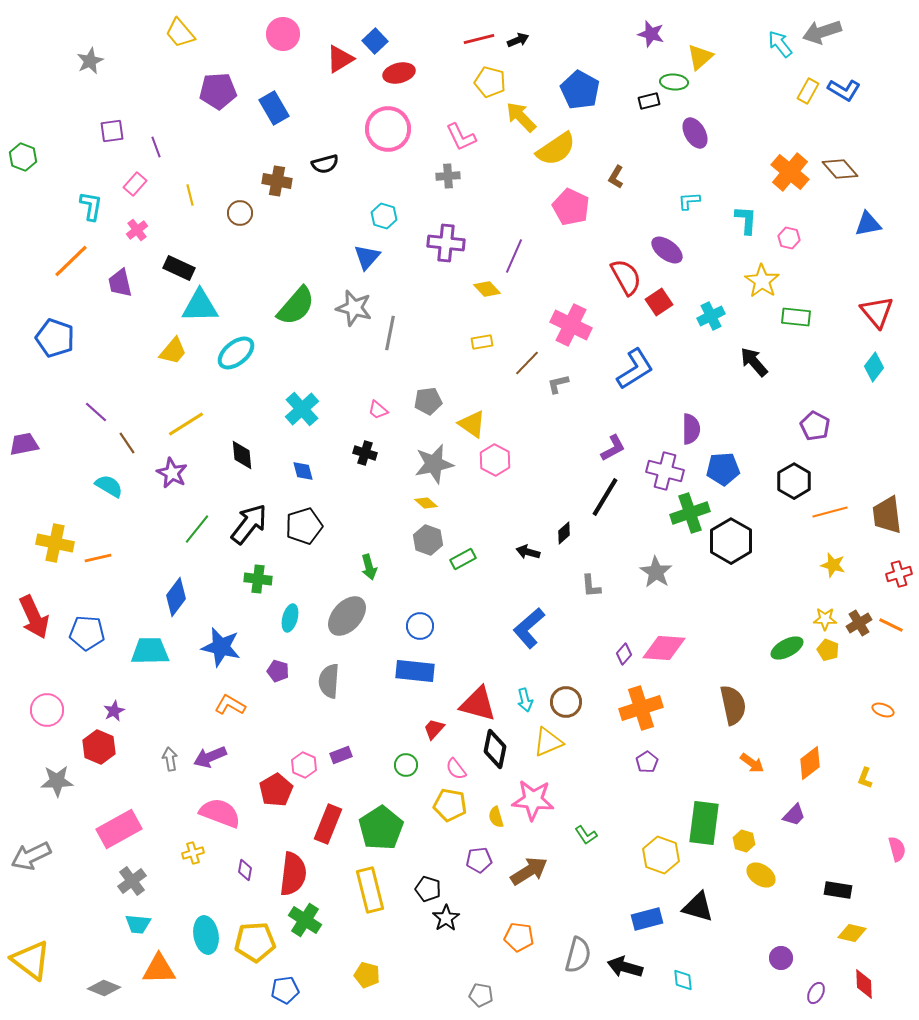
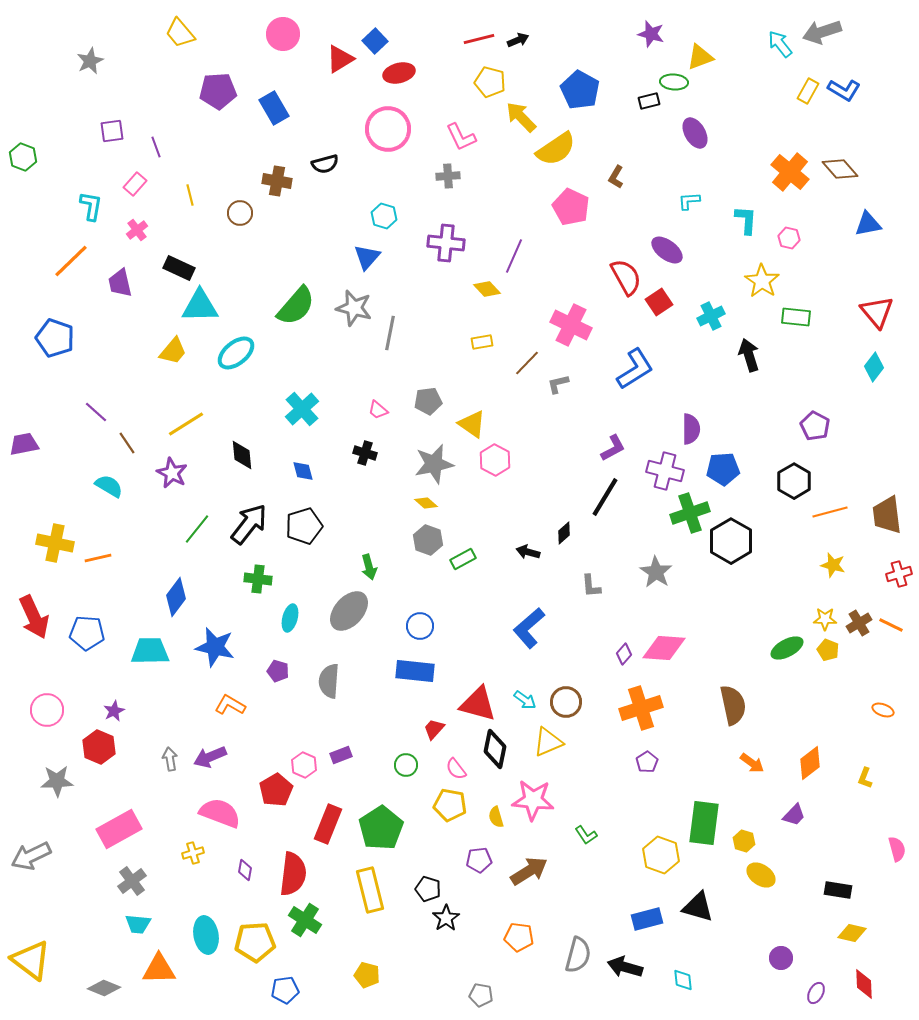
yellow triangle at (700, 57): rotated 20 degrees clockwise
black arrow at (754, 362): moved 5 px left, 7 px up; rotated 24 degrees clockwise
gray ellipse at (347, 616): moved 2 px right, 5 px up
blue star at (221, 647): moved 6 px left
cyan arrow at (525, 700): rotated 40 degrees counterclockwise
